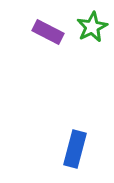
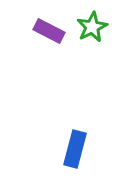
purple rectangle: moved 1 px right, 1 px up
